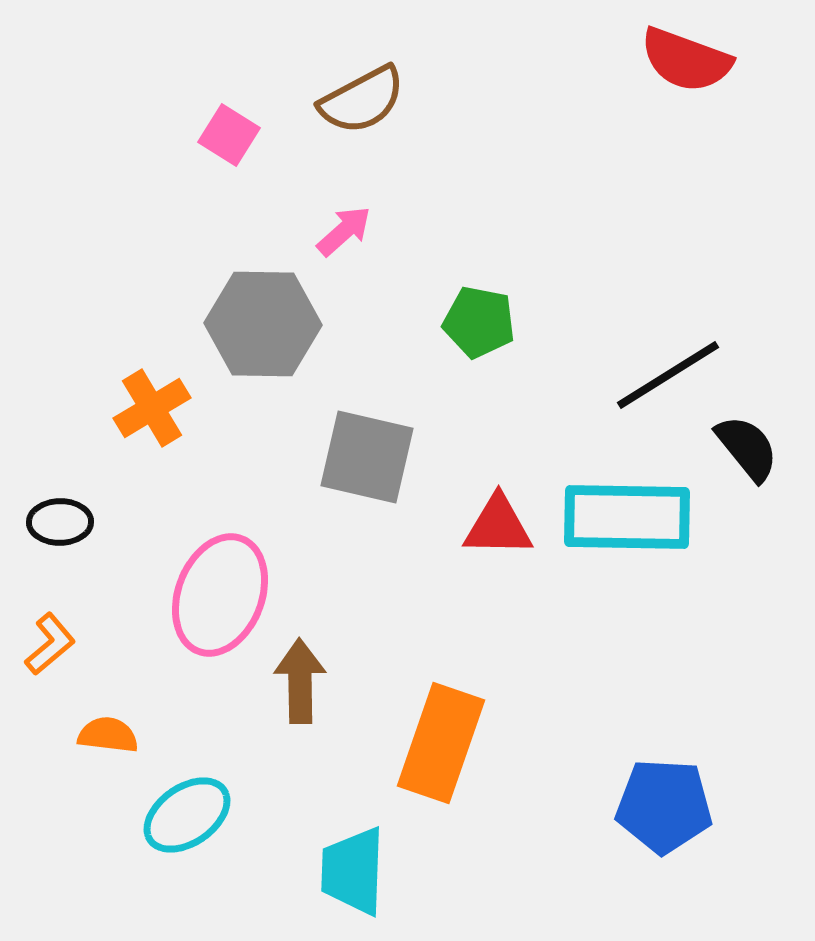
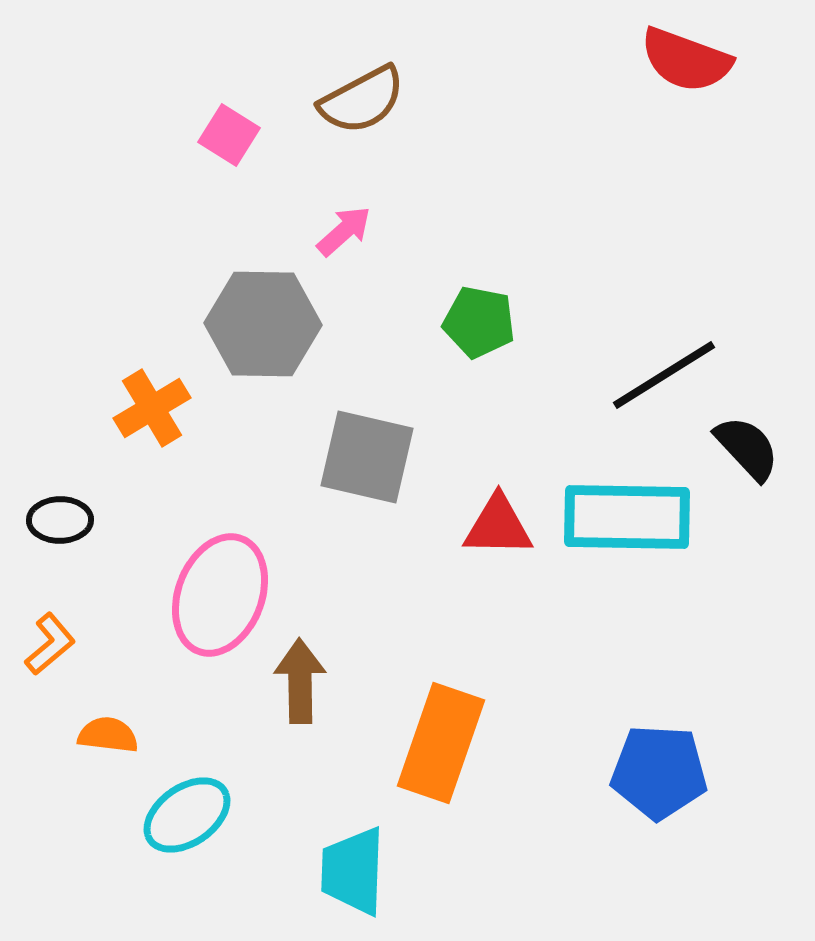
black line: moved 4 px left
black semicircle: rotated 4 degrees counterclockwise
black ellipse: moved 2 px up
blue pentagon: moved 5 px left, 34 px up
